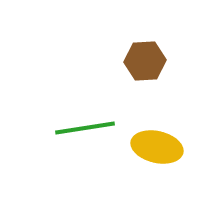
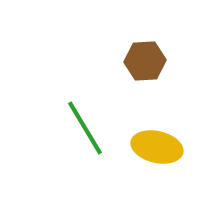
green line: rotated 68 degrees clockwise
